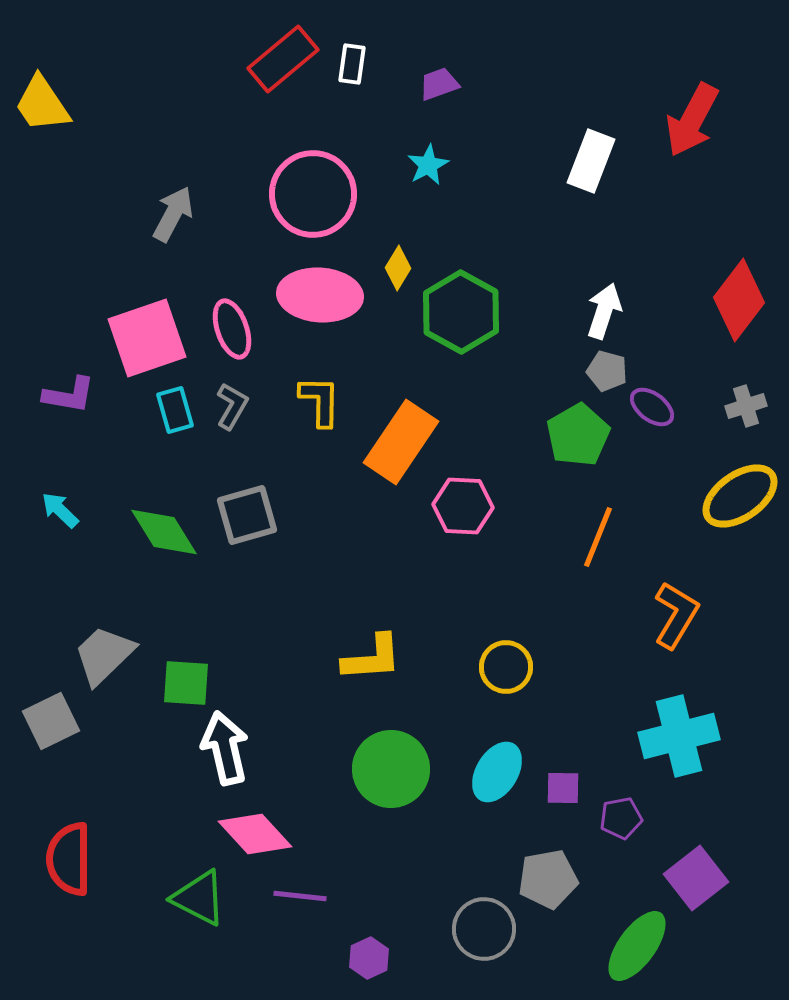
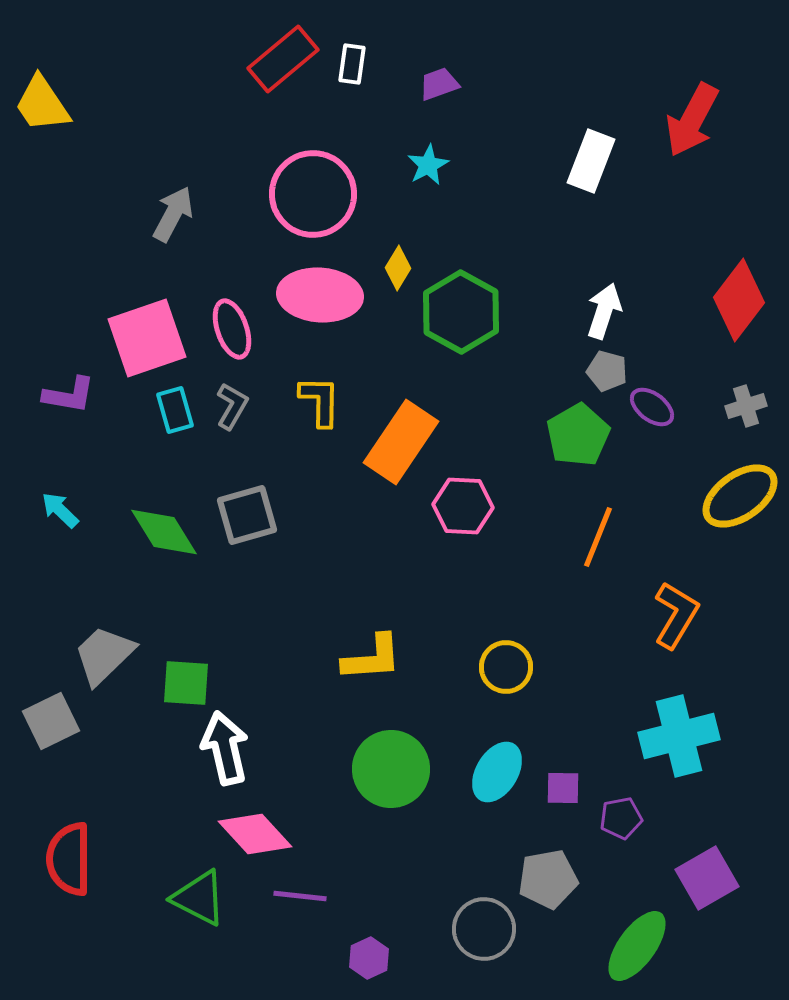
purple square at (696, 878): moved 11 px right; rotated 8 degrees clockwise
